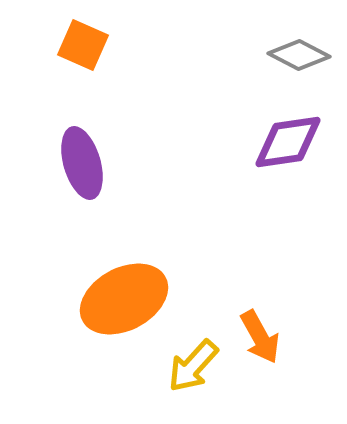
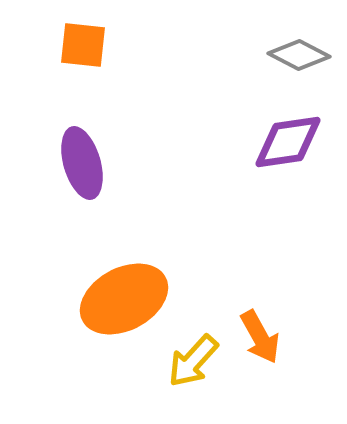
orange square: rotated 18 degrees counterclockwise
yellow arrow: moved 5 px up
